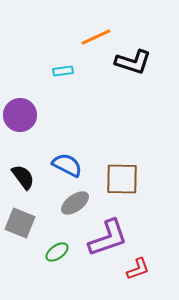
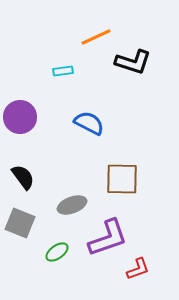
purple circle: moved 2 px down
blue semicircle: moved 22 px right, 42 px up
gray ellipse: moved 3 px left, 2 px down; rotated 16 degrees clockwise
